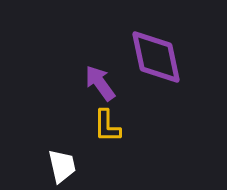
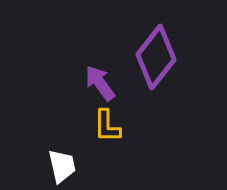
purple diamond: rotated 50 degrees clockwise
